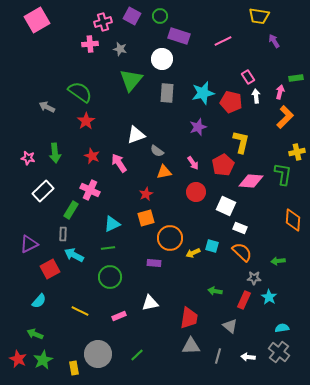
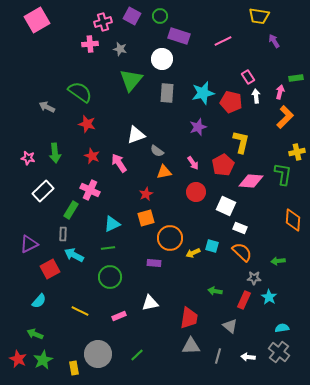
red star at (86, 121): moved 1 px right, 3 px down; rotated 24 degrees counterclockwise
